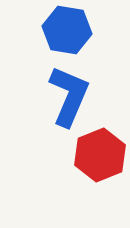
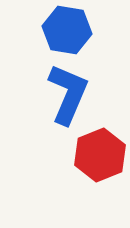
blue L-shape: moved 1 px left, 2 px up
